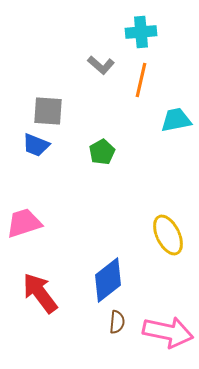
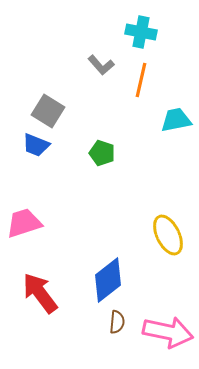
cyan cross: rotated 16 degrees clockwise
gray L-shape: rotated 8 degrees clockwise
gray square: rotated 28 degrees clockwise
green pentagon: moved 1 px down; rotated 25 degrees counterclockwise
